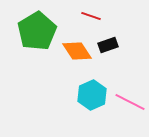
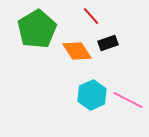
red line: rotated 30 degrees clockwise
green pentagon: moved 2 px up
black rectangle: moved 2 px up
pink line: moved 2 px left, 2 px up
